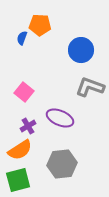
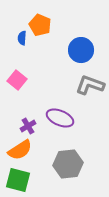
orange pentagon: rotated 20 degrees clockwise
blue semicircle: rotated 16 degrees counterclockwise
gray L-shape: moved 2 px up
pink square: moved 7 px left, 12 px up
gray hexagon: moved 6 px right
green square: rotated 30 degrees clockwise
